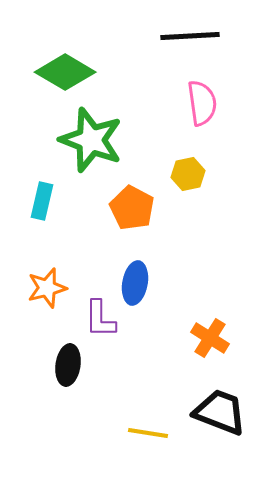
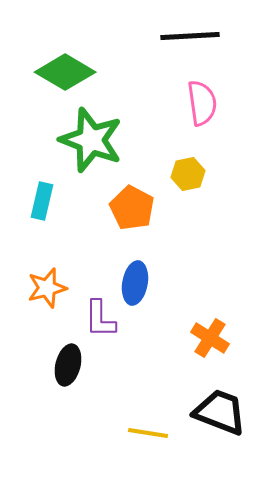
black ellipse: rotated 6 degrees clockwise
